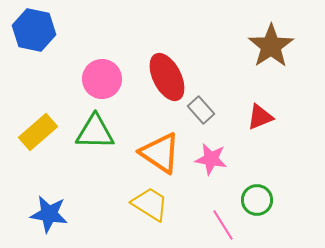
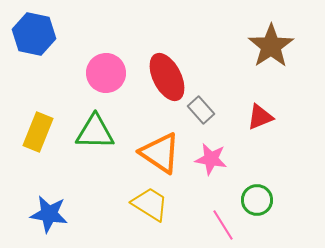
blue hexagon: moved 4 px down
pink circle: moved 4 px right, 6 px up
yellow rectangle: rotated 27 degrees counterclockwise
